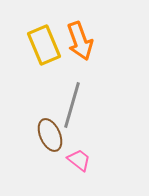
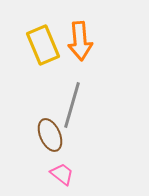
orange arrow: rotated 15 degrees clockwise
yellow rectangle: moved 1 px left
pink trapezoid: moved 17 px left, 14 px down
